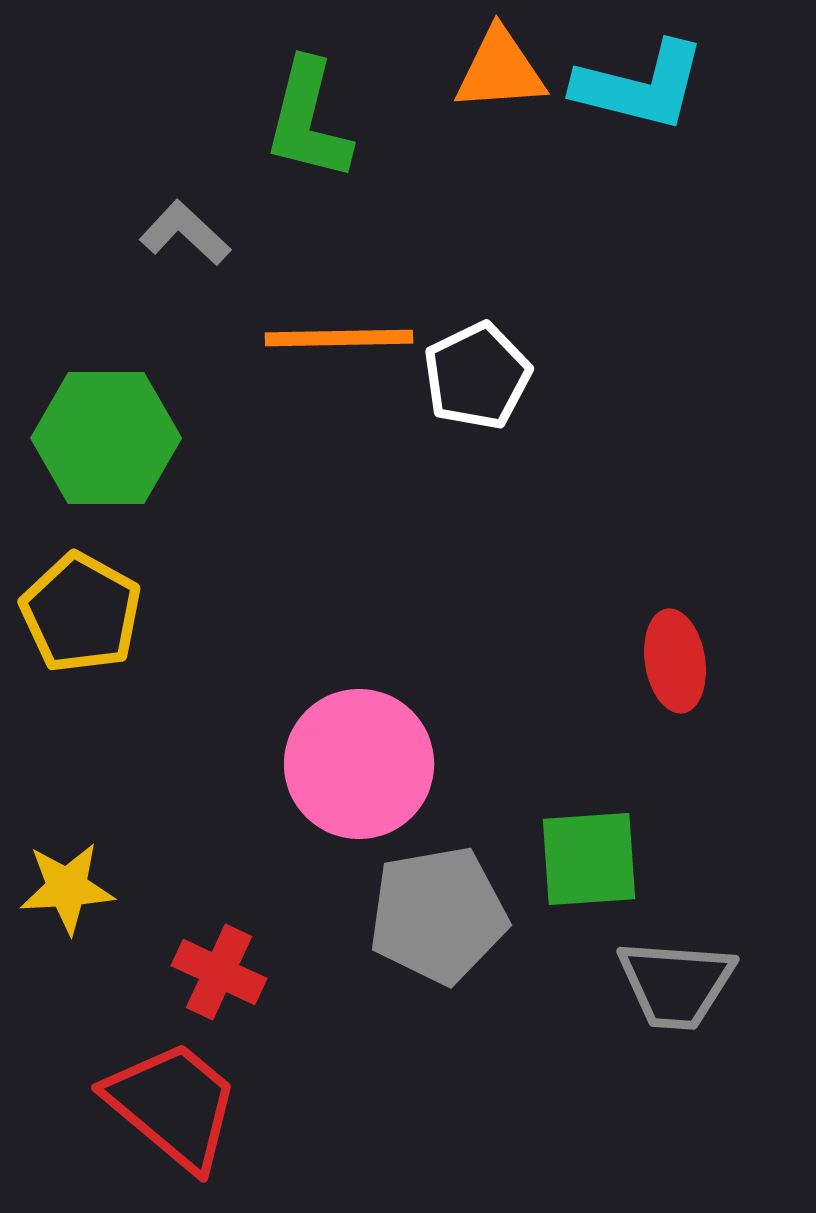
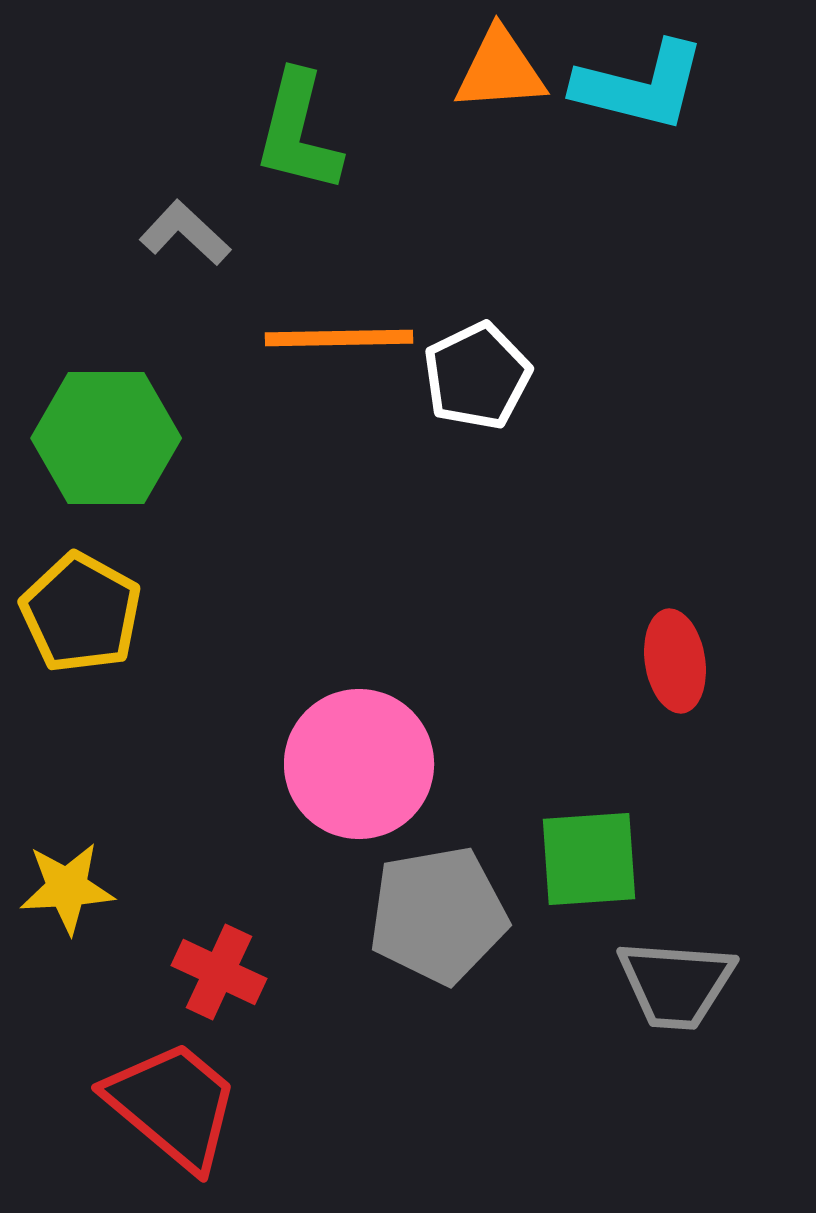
green L-shape: moved 10 px left, 12 px down
